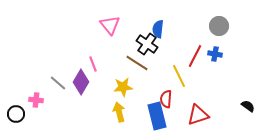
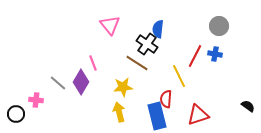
pink line: moved 1 px up
